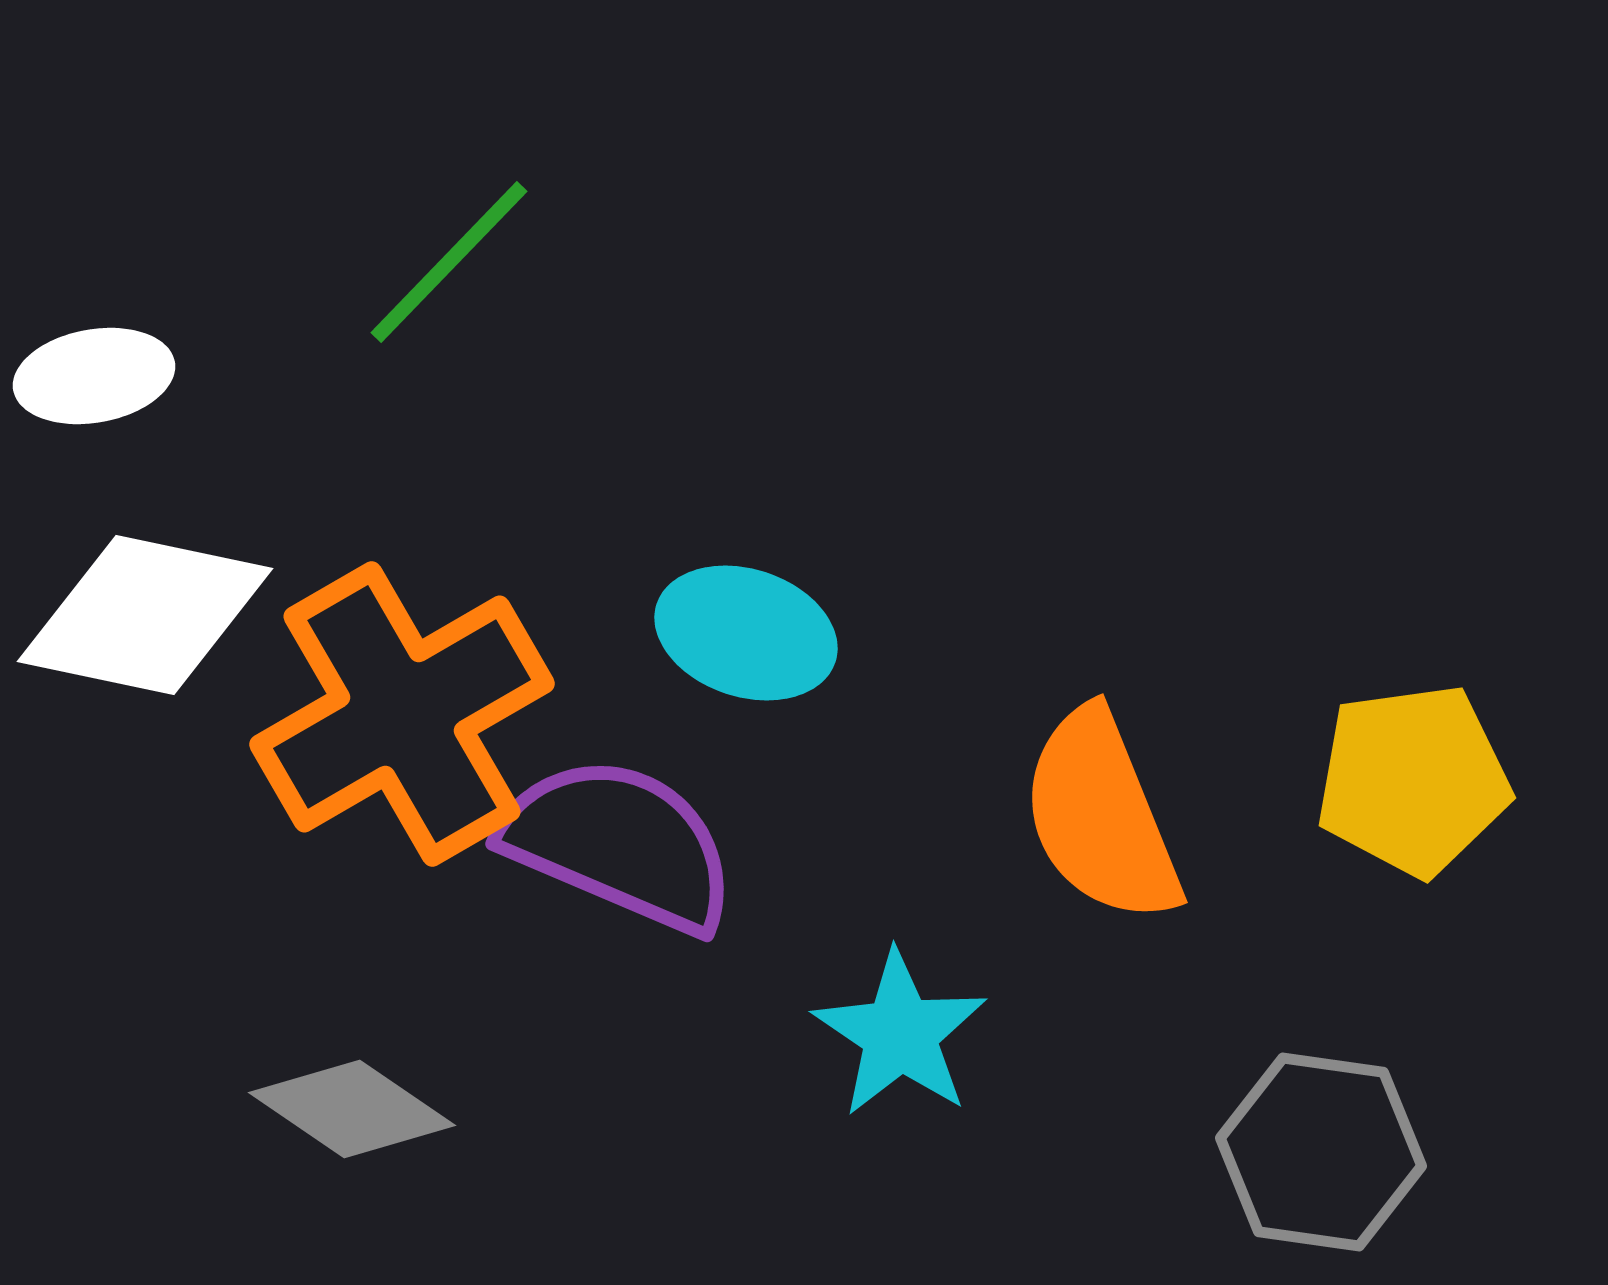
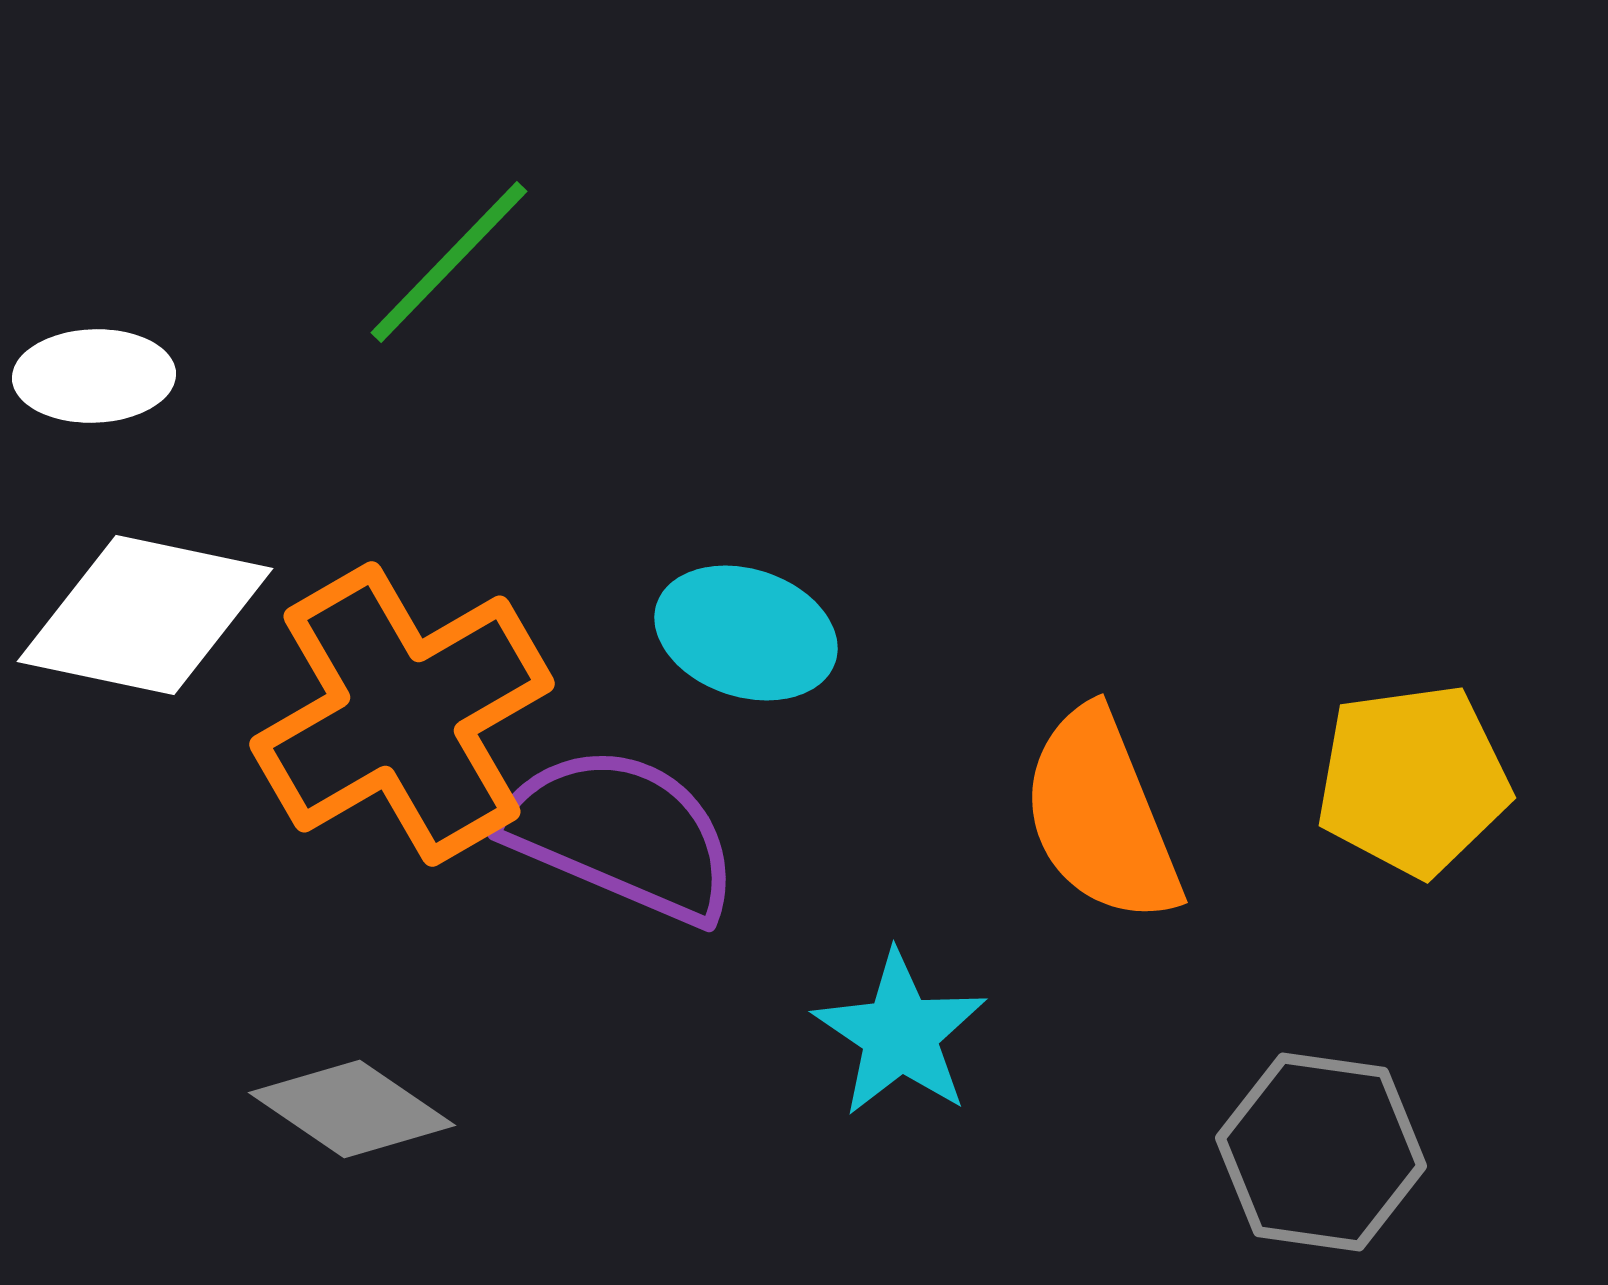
white ellipse: rotated 8 degrees clockwise
purple semicircle: moved 2 px right, 10 px up
